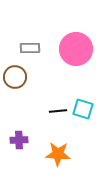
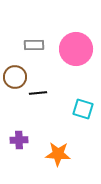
gray rectangle: moved 4 px right, 3 px up
black line: moved 20 px left, 18 px up
